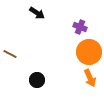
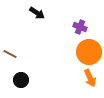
black circle: moved 16 px left
